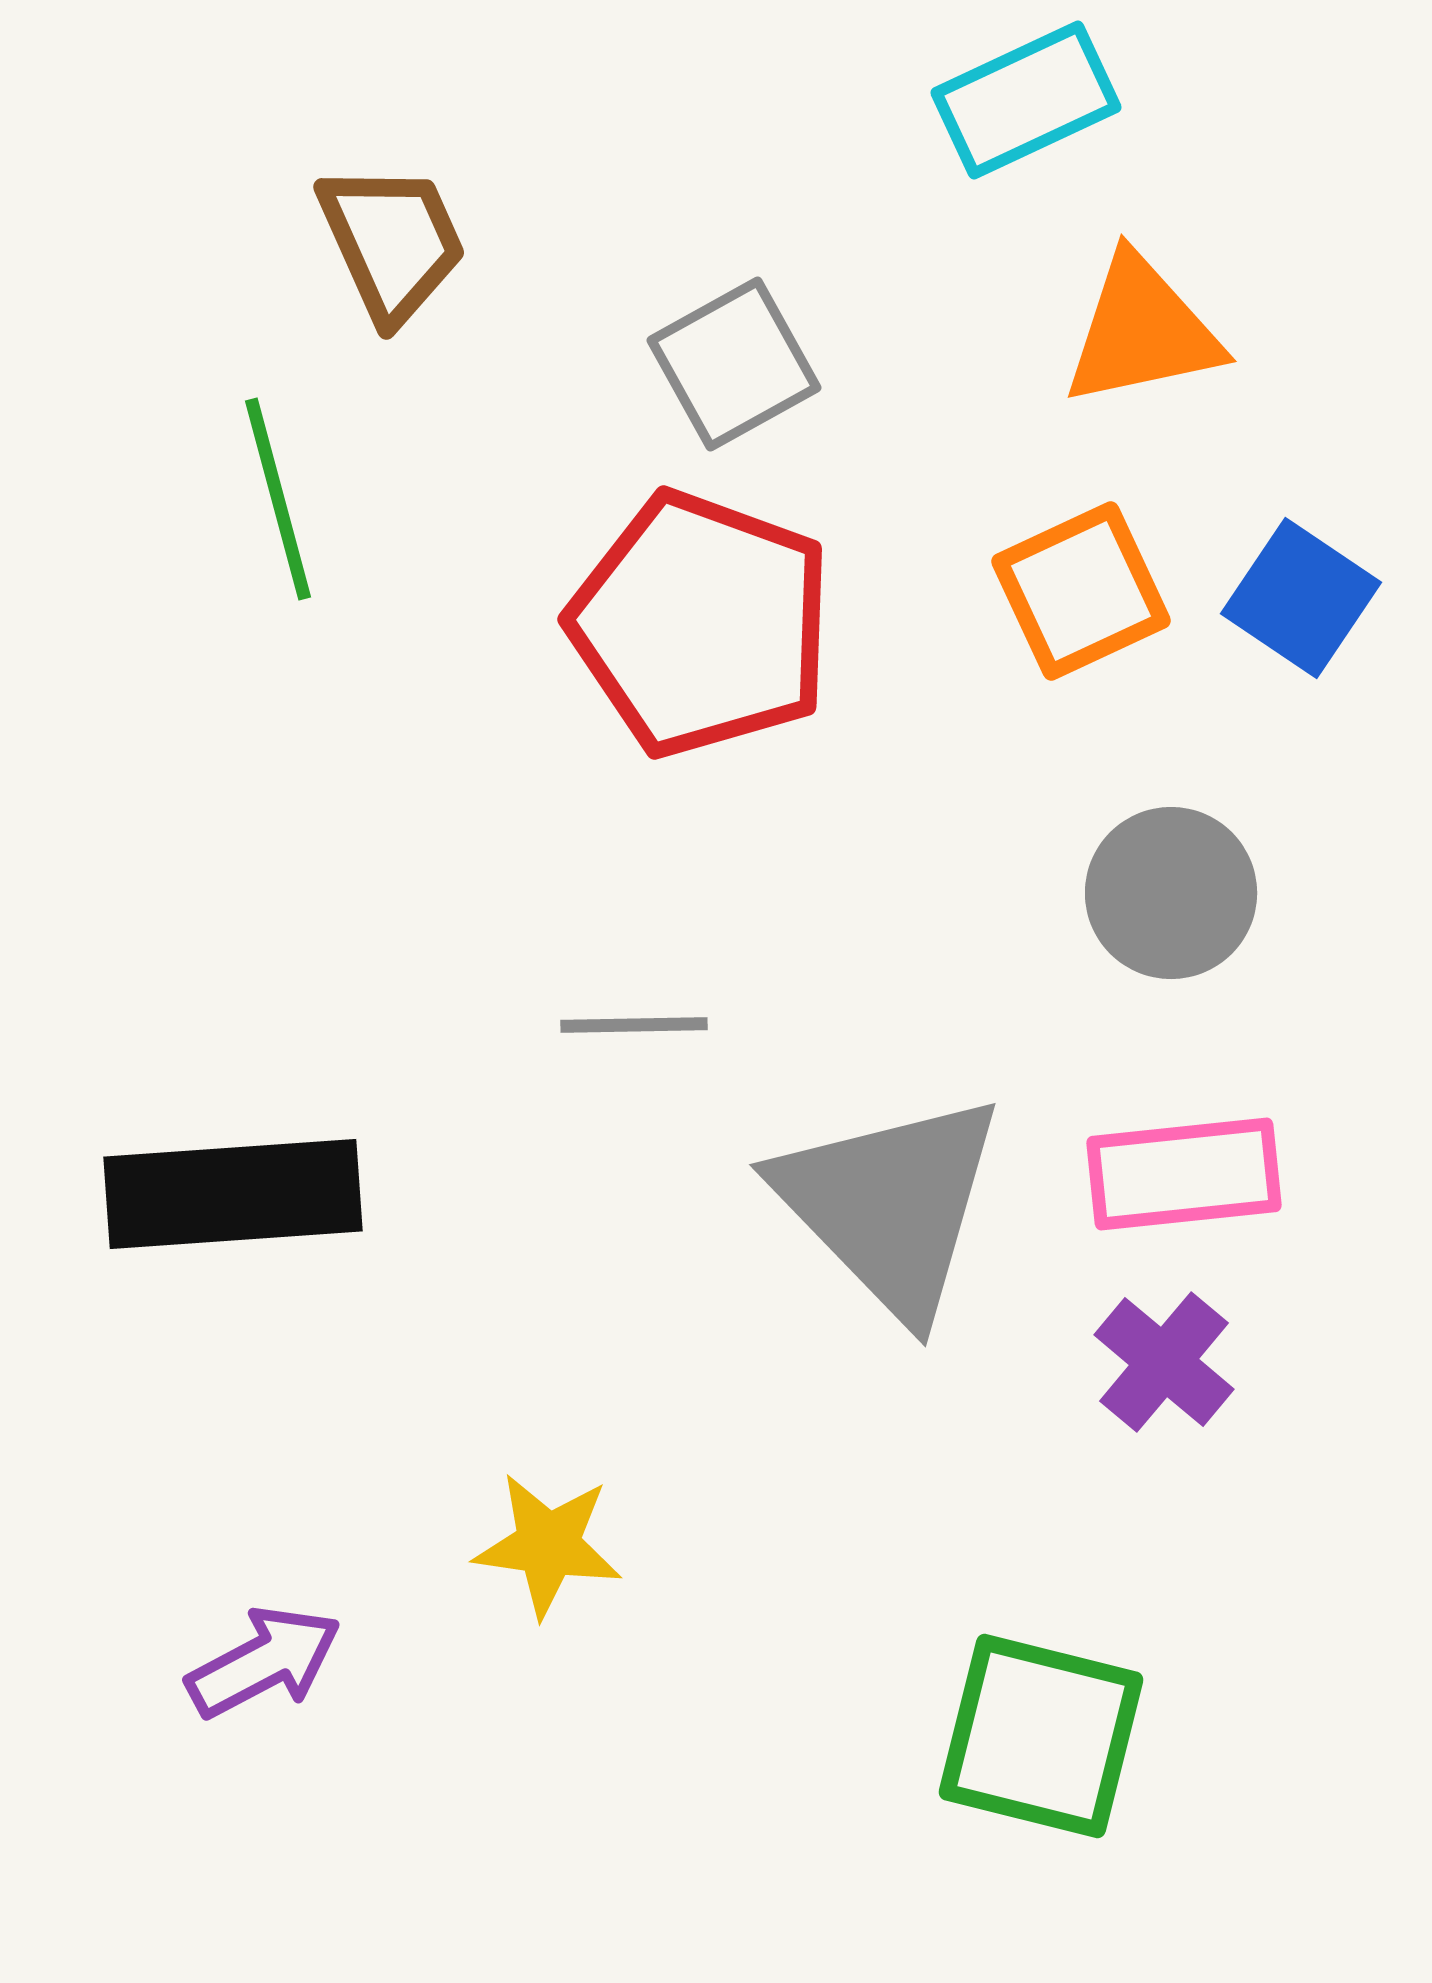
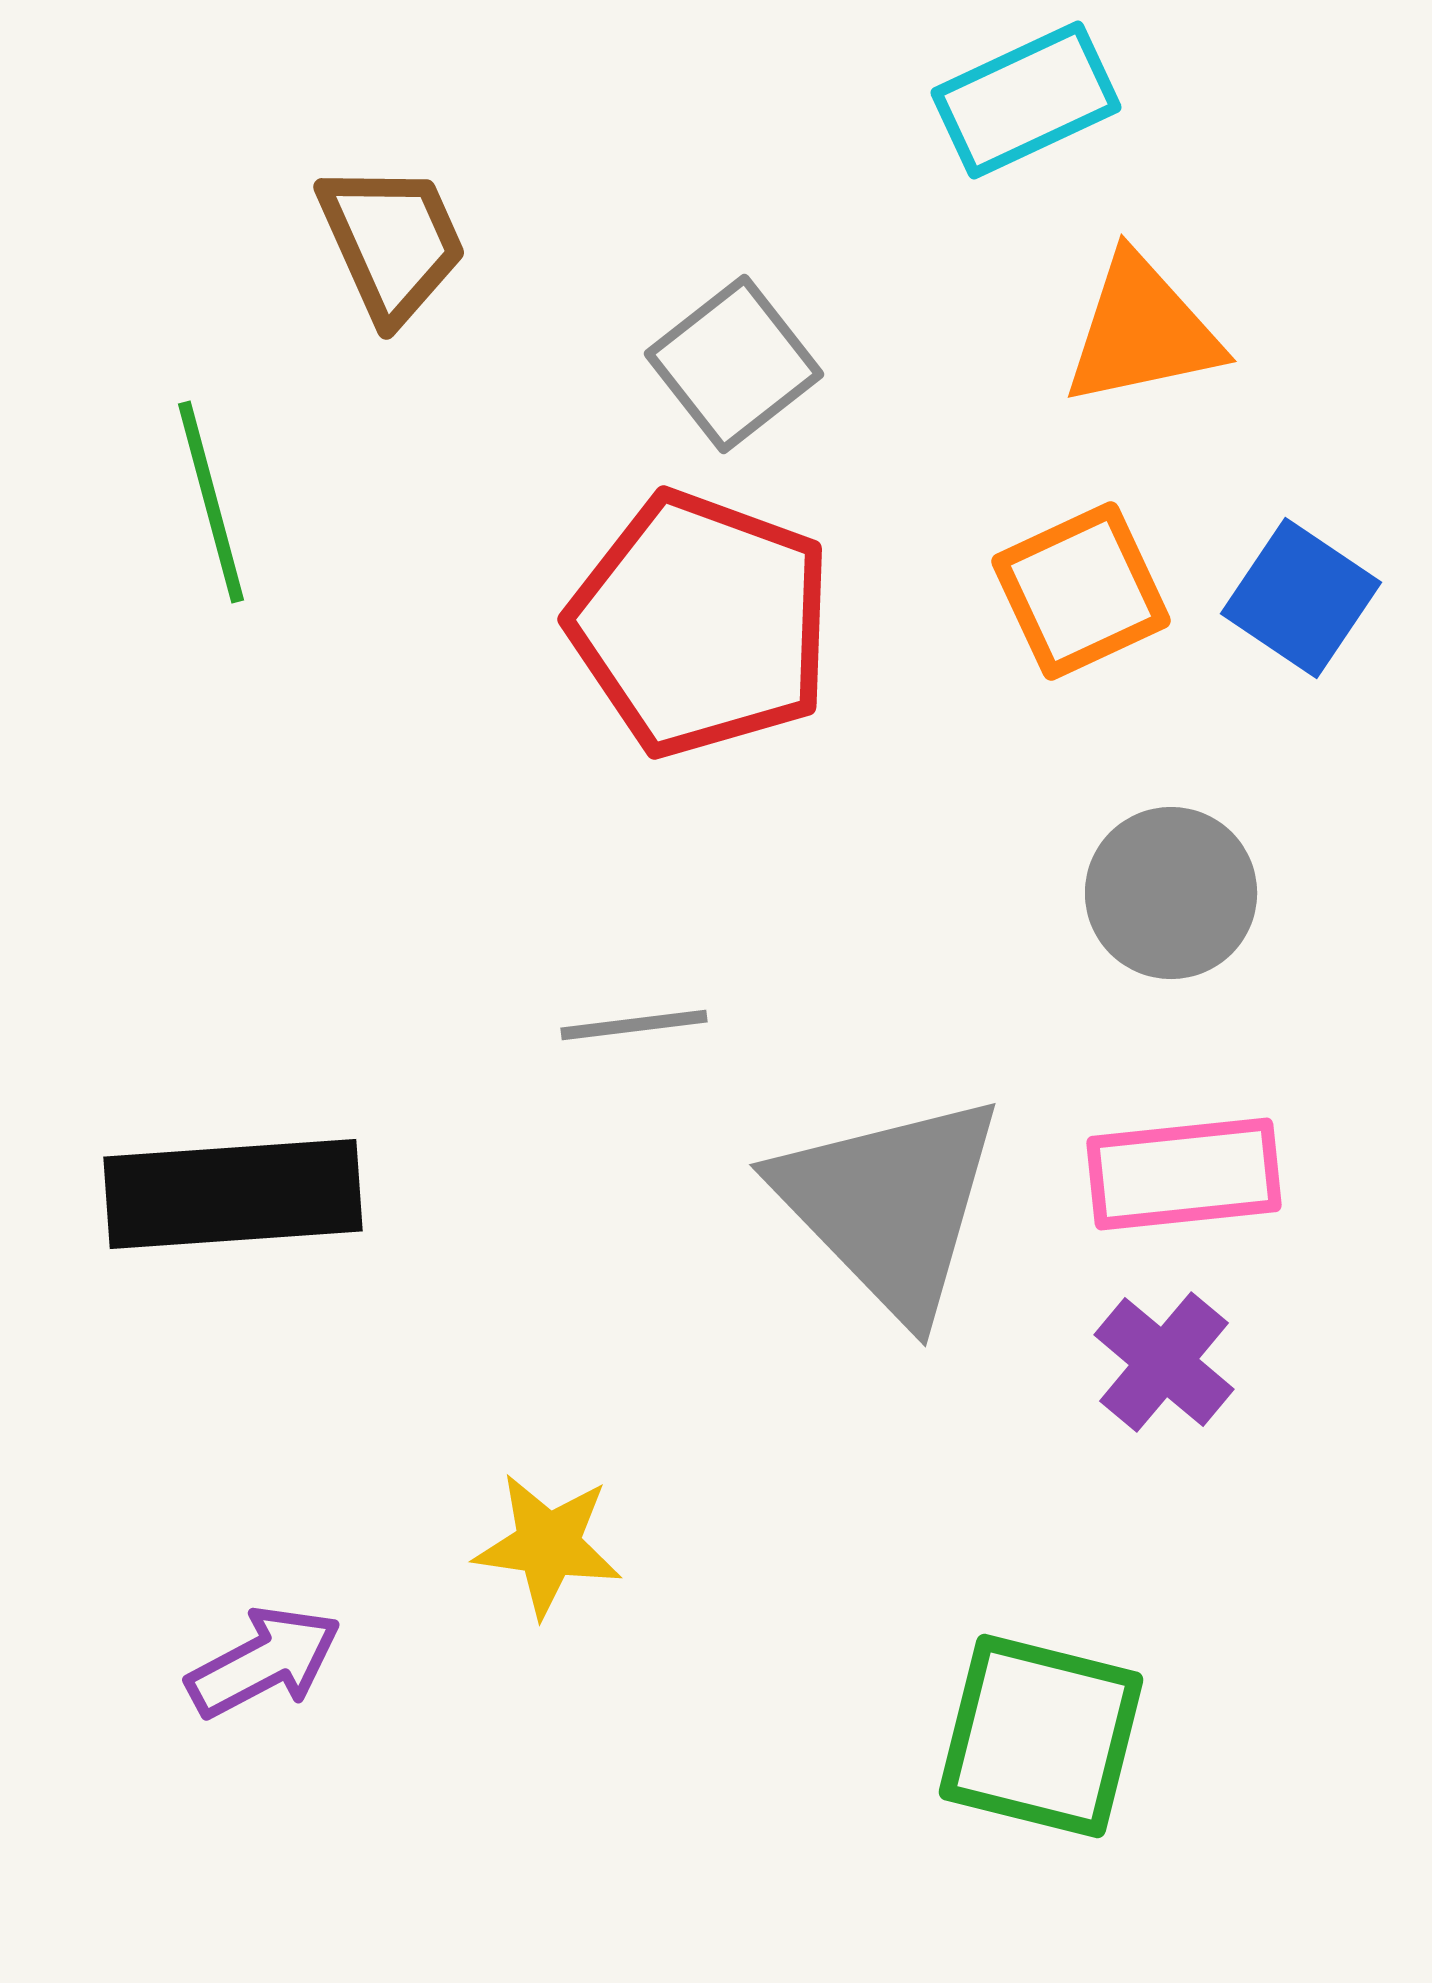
gray square: rotated 9 degrees counterclockwise
green line: moved 67 px left, 3 px down
gray line: rotated 6 degrees counterclockwise
